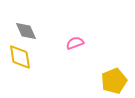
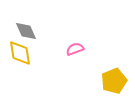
pink semicircle: moved 6 px down
yellow diamond: moved 4 px up
